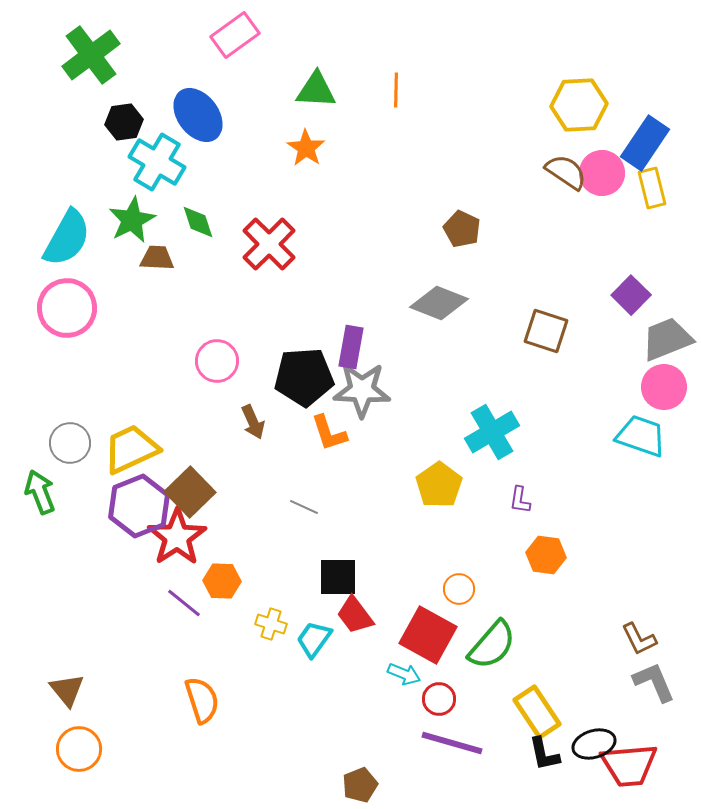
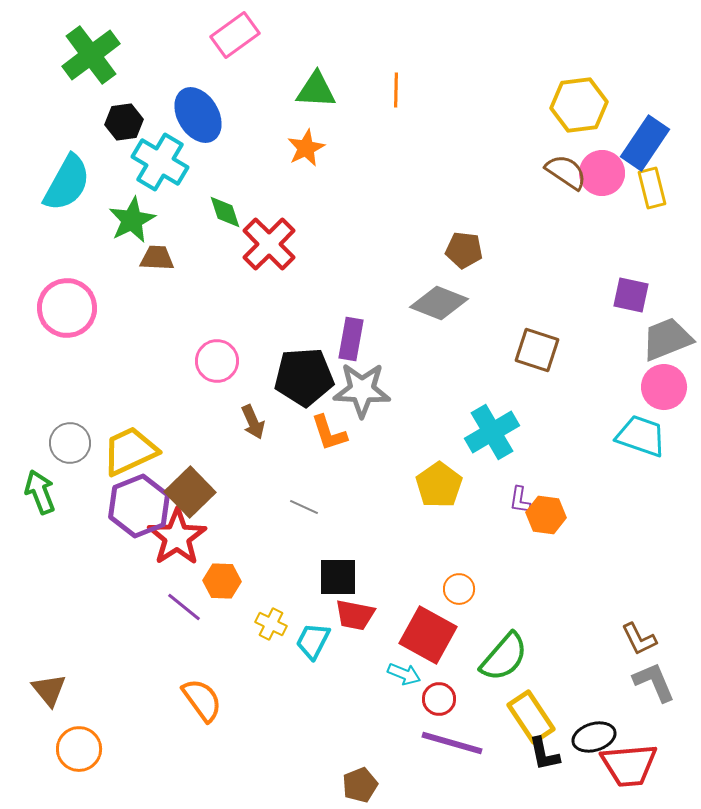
yellow hexagon at (579, 105): rotated 4 degrees counterclockwise
blue ellipse at (198, 115): rotated 6 degrees clockwise
orange star at (306, 148): rotated 12 degrees clockwise
cyan cross at (157, 162): moved 3 px right
green diamond at (198, 222): moved 27 px right, 10 px up
brown pentagon at (462, 229): moved 2 px right, 21 px down; rotated 18 degrees counterclockwise
cyan semicircle at (67, 238): moved 55 px up
purple square at (631, 295): rotated 33 degrees counterclockwise
brown square at (546, 331): moved 9 px left, 19 px down
purple rectangle at (351, 347): moved 8 px up
yellow trapezoid at (131, 449): moved 1 px left, 2 px down
orange hexagon at (546, 555): moved 40 px up
purple line at (184, 603): moved 4 px down
red trapezoid at (355, 615): rotated 42 degrees counterclockwise
yellow cross at (271, 624): rotated 8 degrees clockwise
cyan trapezoid at (314, 639): moved 1 px left, 2 px down; rotated 9 degrees counterclockwise
green semicircle at (492, 645): moved 12 px right, 12 px down
brown triangle at (67, 690): moved 18 px left
orange semicircle at (202, 700): rotated 18 degrees counterclockwise
yellow rectangle at (537, 712): moved 6 px left, 5 px down
black ellipse at (594, 744): moved 7 px up
